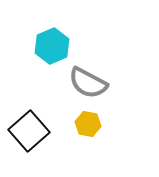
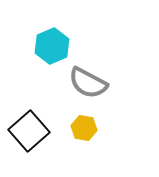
yellow hexagon: moved 4 px left, 4 px down
